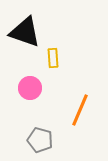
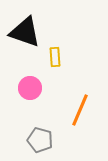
yellow rectangle: moved 2 px right, 1 px up
